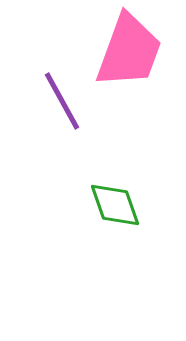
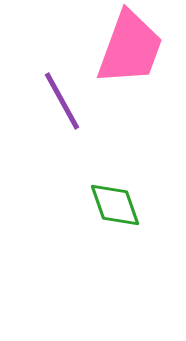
pink trapezoid: moved 1 px right, 3 px up
